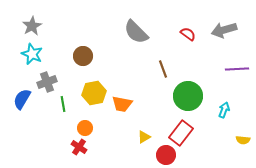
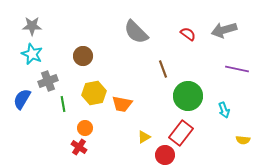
gray star: rotated 30 degrees clockwise
purple line: rotated 15 degrees clockwise
gray cross: moved 1 px right, 1 px up
cyan arrow: rotated 140 degrees clockwise
red circle: moved 1 px left
